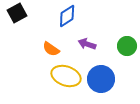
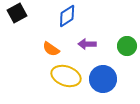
purple arrow: rotated 18 degrees counterclockwise
blue circle: moved 2 px right
